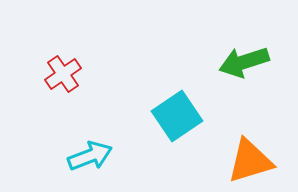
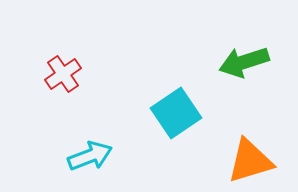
cyan square: moved 1 px left, 3 px up
